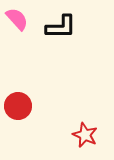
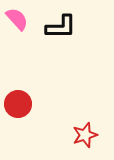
red circle: moved 2 px up
red star: rotated 30 degrees clockwise
